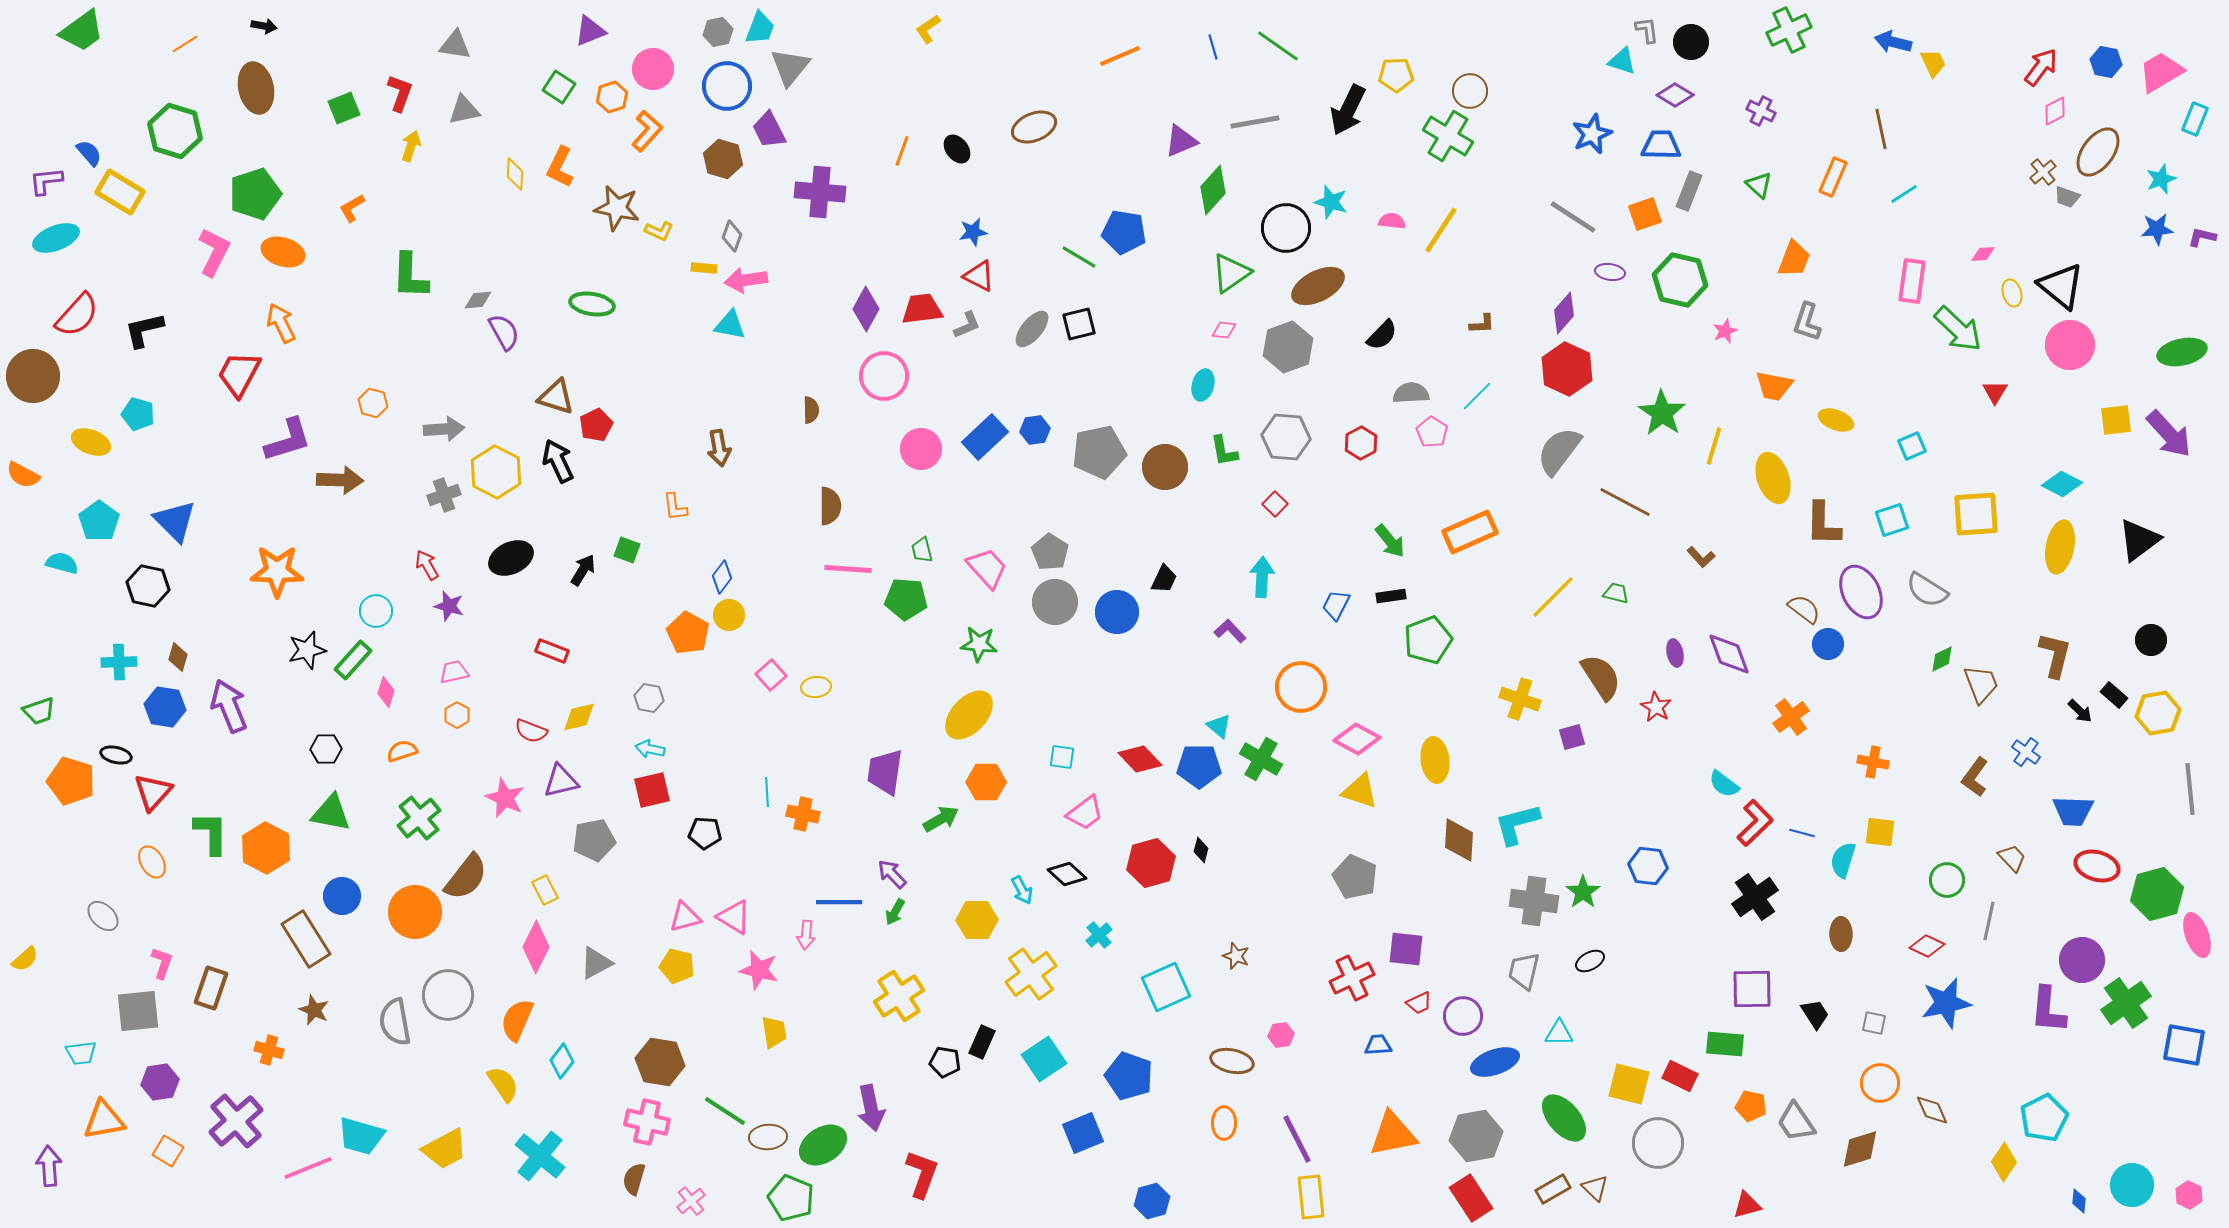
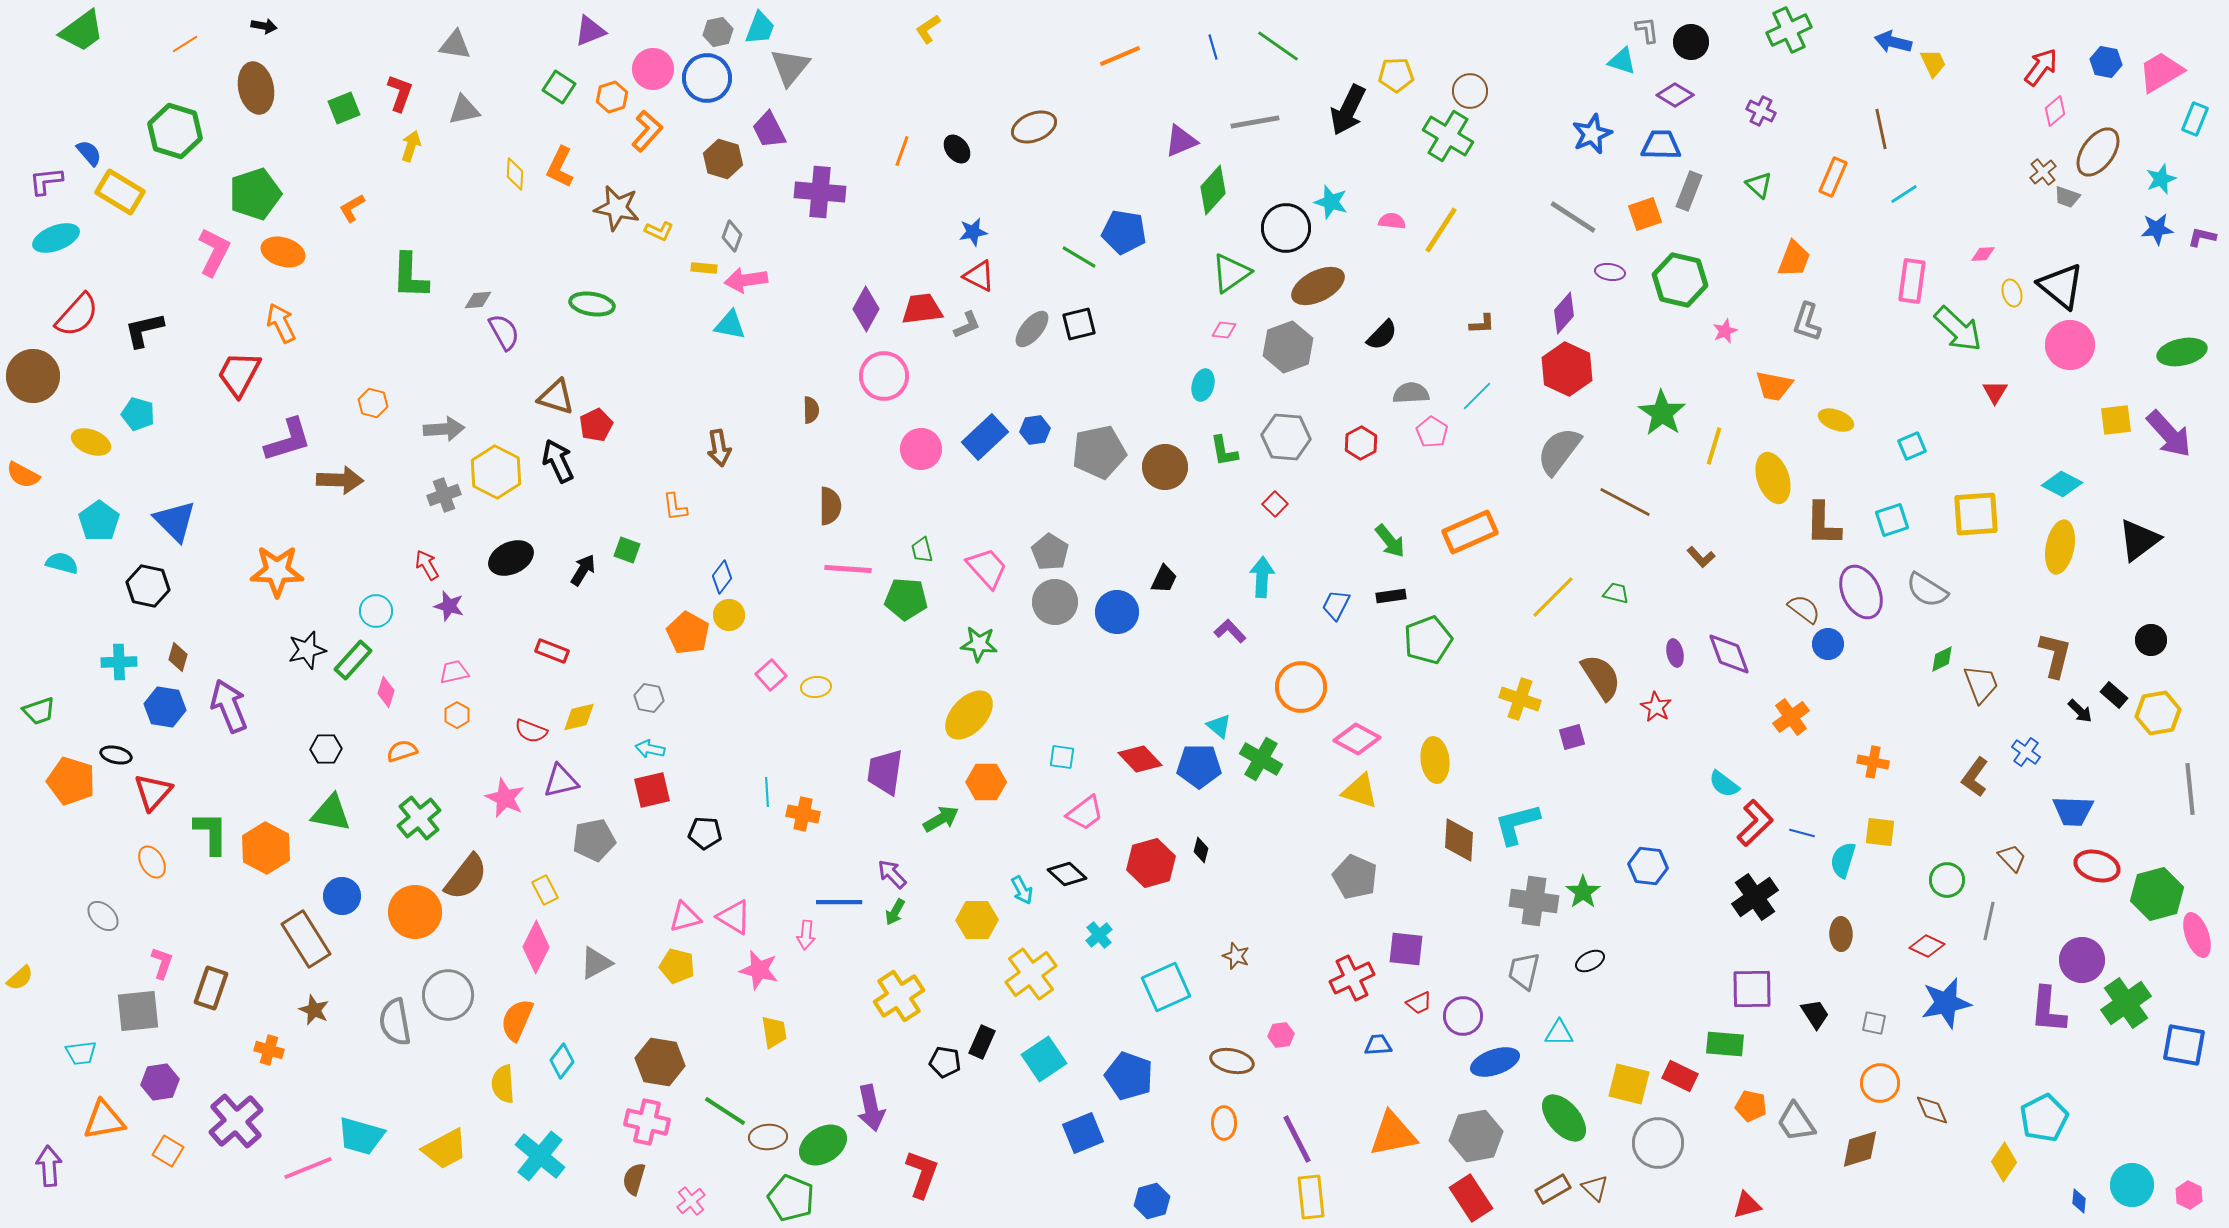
blue circle at (727, 86): moved 20 px left, 8 px up
pink diamond at (2055, 111): rotated 12 degrees counterclockwise
yellow semicircle at (25, 959): moved 5 px left, 19 px down
yellow semicircle at (503, 1084): rotated 150 degrees counterclockwise
